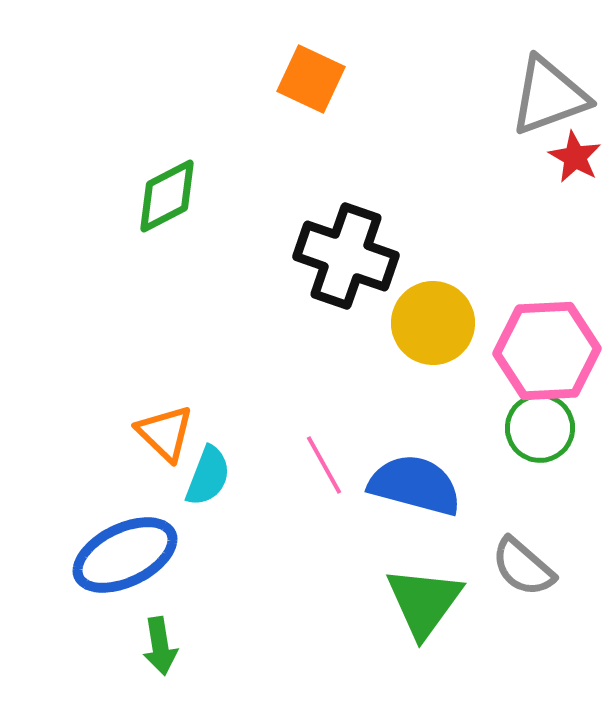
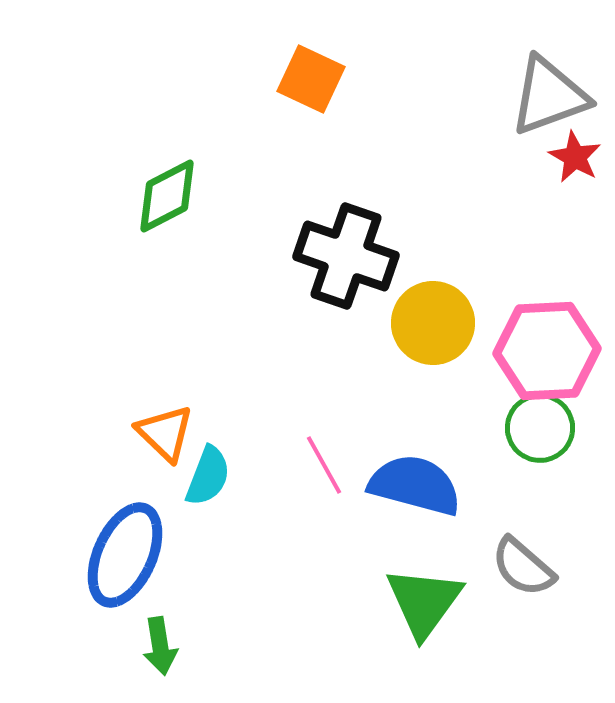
blue ellipse: rotated 40 degrees counterclockwise
